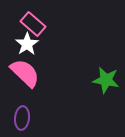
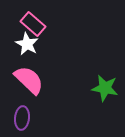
white star: rotated 10 degrees counterclockwise
pink semicircle: moved 4 px right, 7 px down
green star: moved 1 px left, 8 px down
